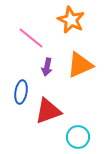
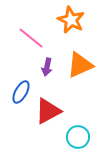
blue ellipse: rotated 20 degrees clockwise
red triangle: rotated 8 degrees counterclockwise
